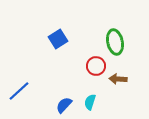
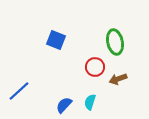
blue square: moved 2 px left, 1 px down; rotated 36 degrees counterclockwise
red circle: moved 1 px left, 1 px down
brown arrow: rotated 24 degrees counterclockwise
